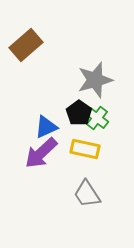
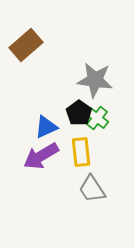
gray star: rotated 24 degrees clockwise
yellow rectangle: moved 4 px left, 3 px down; rotated 72 degrees clockwise
purple arrow: moved 3 px down; rotated 12 degrees clockwise
gray trapezoid: moved 5 px right, 5 px up
